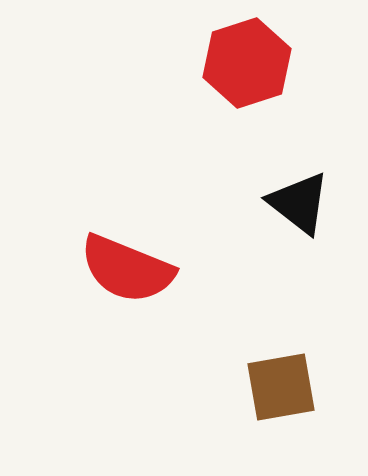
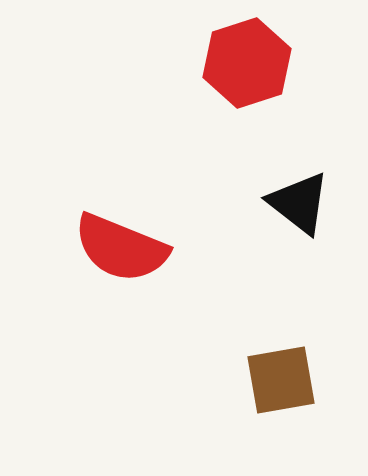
red semicircle: moved 6 px left, 21 px up
brown square: moved 7 px up
